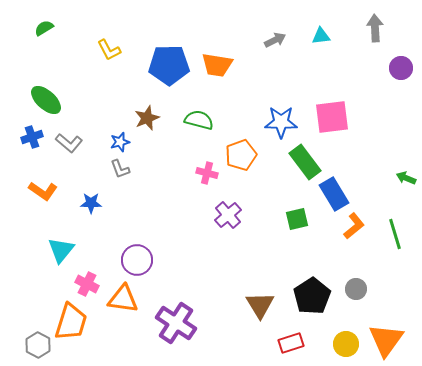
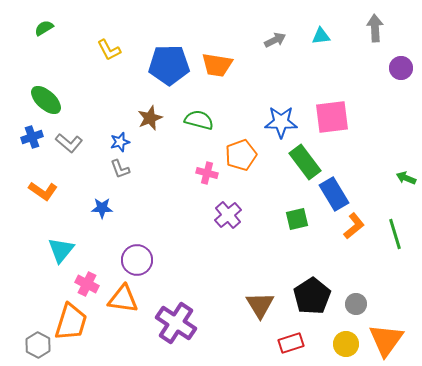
brown star at (147, 118): moved 3 px right
blue star at (91, 203): moved 11 px right, 5 px down
gray circle at (356, 289): moved 15 px down
